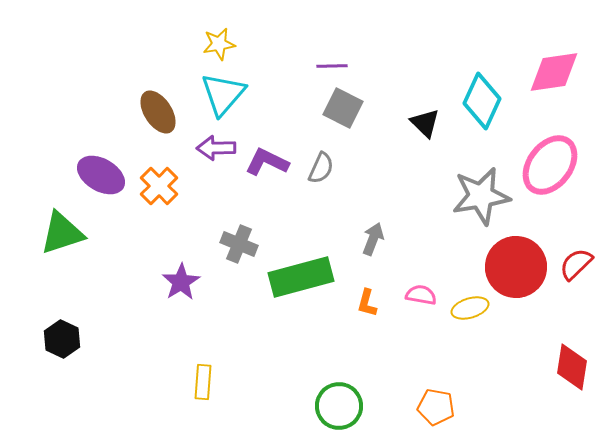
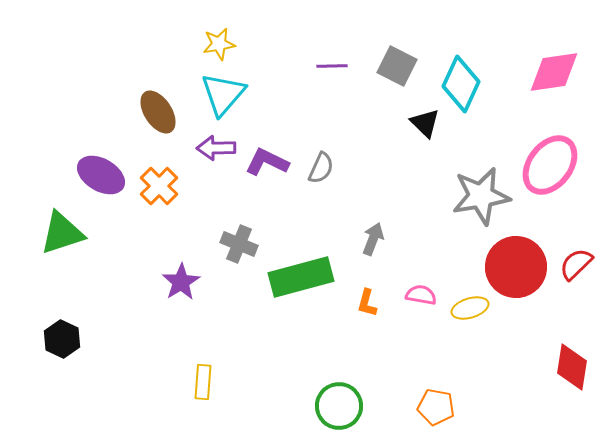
cyan diamond: moved 21 px left, 17 px up
gray square: moved 54 px right, 42 px up
